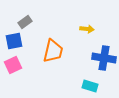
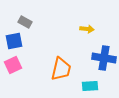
gray rectangle: rotated 64 degrees clockwise
orange trapezoid: moved 8 px right, 18 px down
cyan rectangle: rotated 21 degrees counterclockwise
